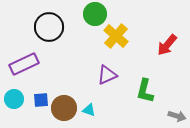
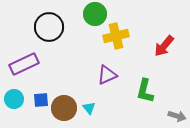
yellow cross: rotated 35 degrees clockwise
red arrow: moved 3 px left, 1 px down
cyan triangle: moved 2 px up; rotated 32 degrees clockwise
